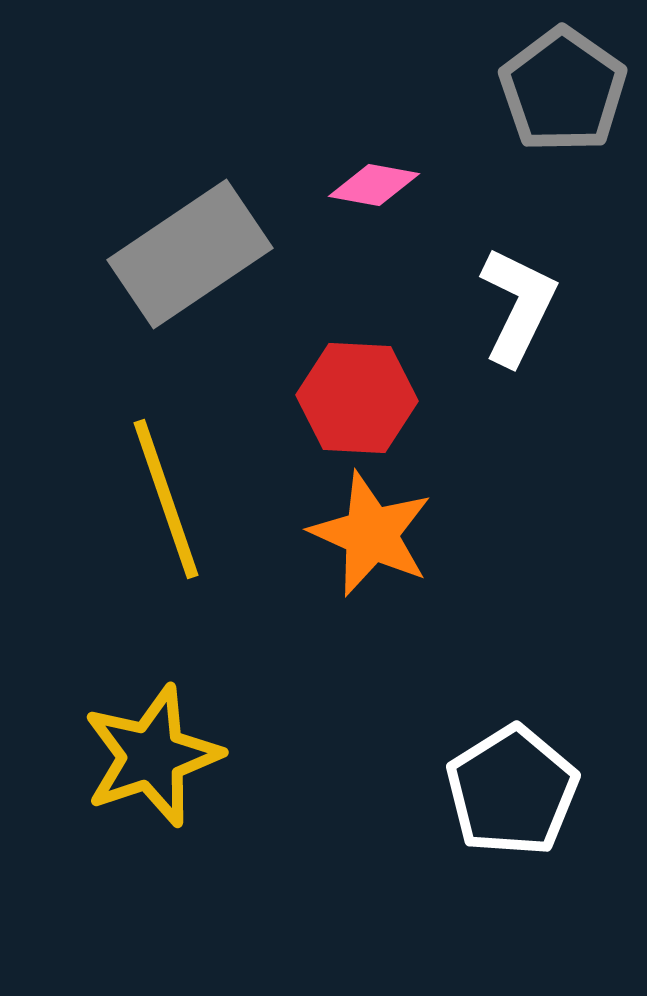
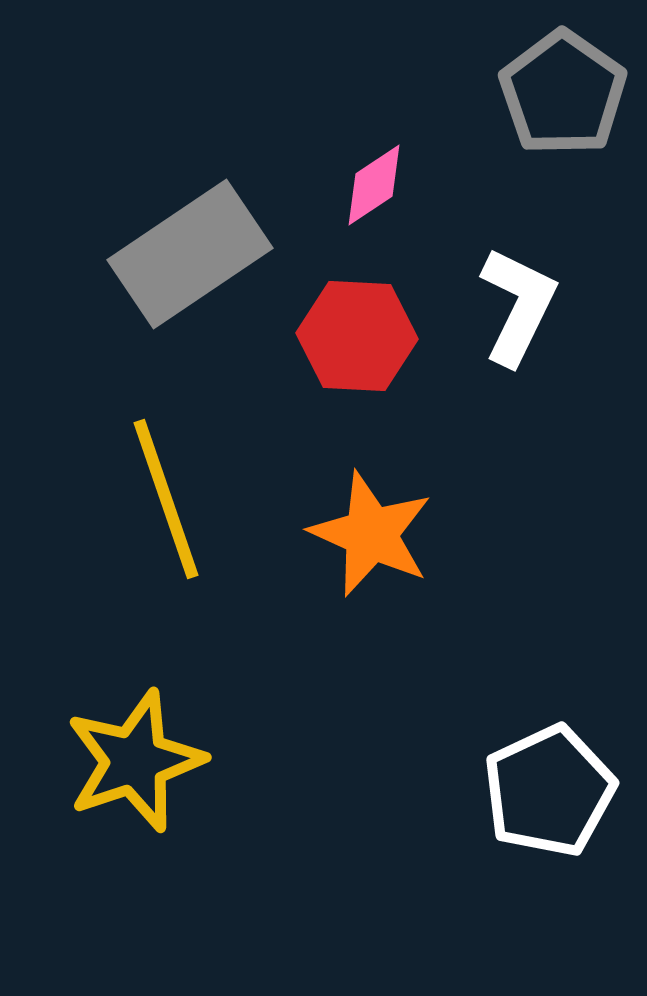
gray pentagon: moved 3 px down
pink diamond: rotated 44 degrees counterclockwise
red hexagon: moved 62 px up
yellow star: moved 17 px left, 5 px down
white pentagon: moved 37 px right; rotated 7 degrees clockwise
